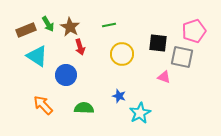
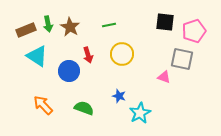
green arrow: rotated 21 degrees clockwise
black square: moved 7 px right, 21 px up
red arrow: moved 8 px right, 8 px down
gray square: moved 2 px down
blue circle: moved 3 px right, 4 px up
green semicircle: rotated 18 degrees clockwise
